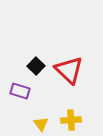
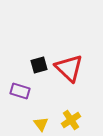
black square: moved 3 px right, 1 px up; rotated 30 degrees clockwise
red triangle: moved 2 px up
yellow cross: rotated 30 degrees counterclockwise
